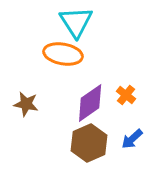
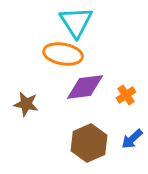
orange cross: rotated 18 degrees clockwise
purple diamond: moved 5 px left, 16 px up; rotated 27 degrees clockwise
